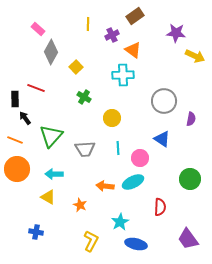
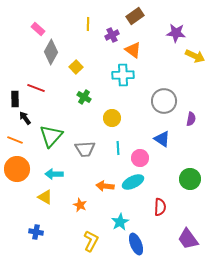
yellow triangle: moved 3 px left
blue ellipse: rotated 55 degrees clockwise
